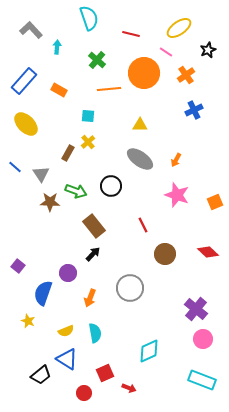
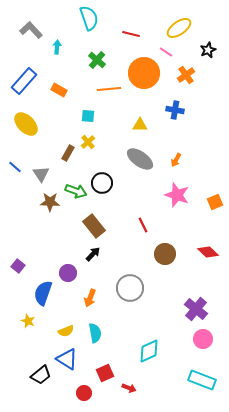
blue cross at (194, 110): moved 19 px left; rotated 36 degrees clockwise
black circle at (111, 186): moved 9 px left, 3 px up
